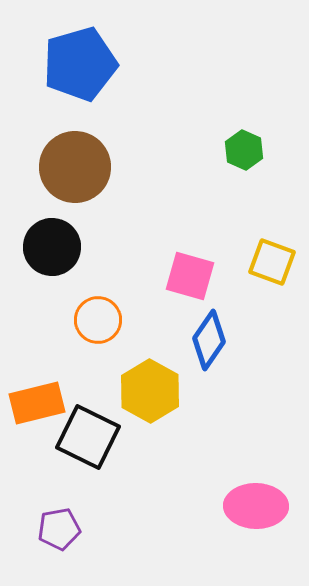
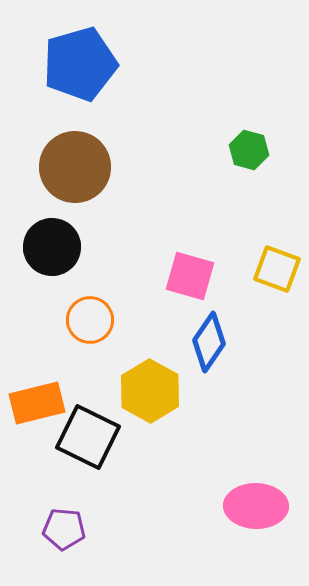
green hexagon: moved 5 px right; rotated 9 degrees counterclockwise
yellow square: moved 5 px right, 7 px down
orange circle: moved 8 px left
blue diamond: moved 2 px down
purple pentagon: moved 5 px right; rotated 15 degrees clockwise
